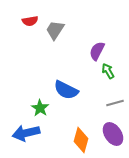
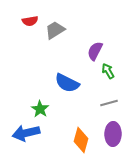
gray trapezoid: rotated 25 degrees clockwise
purple semicircle: moved 2 px left
blue semicircle: moved 1 px right, 7 px up
gray line: moved 6 px left
green star: moved 1 px down
purple ellipse: rotated 35 degrees clockwise
